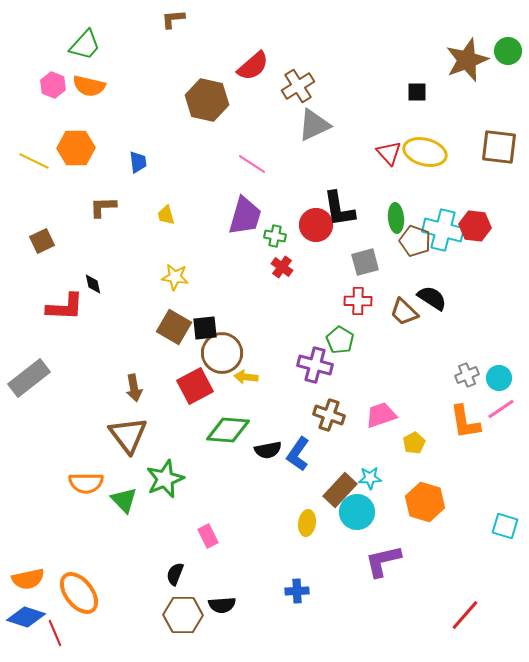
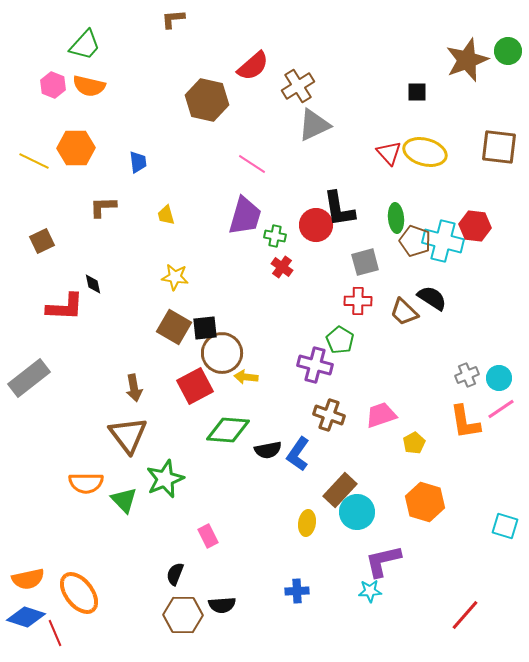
cyan cross at (443, 230): moved 11 px down
cyan star at (370, 478): moved 113 px down
